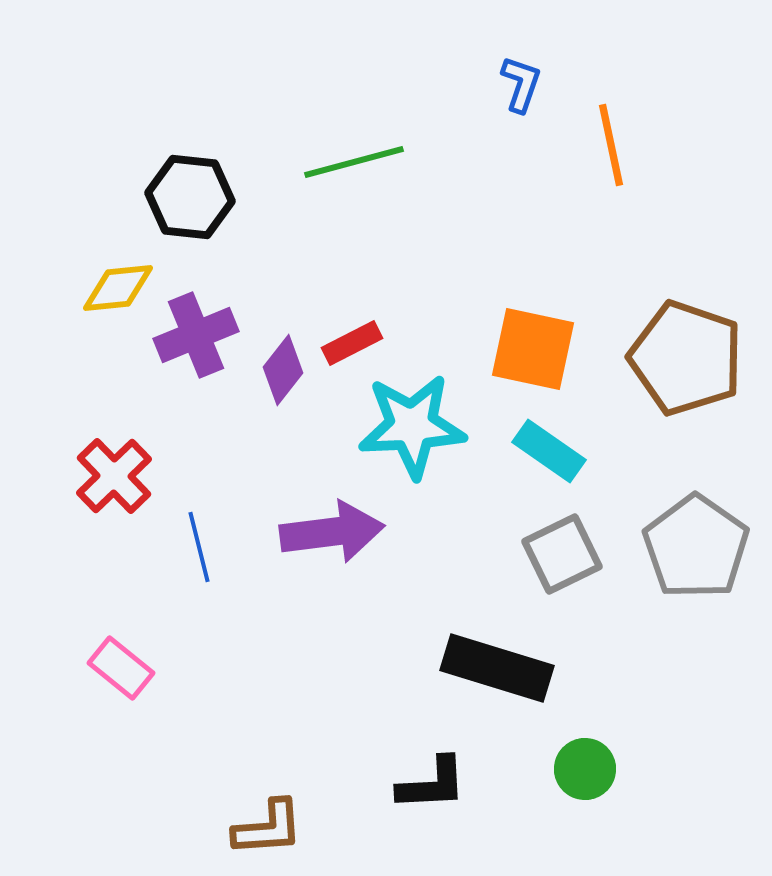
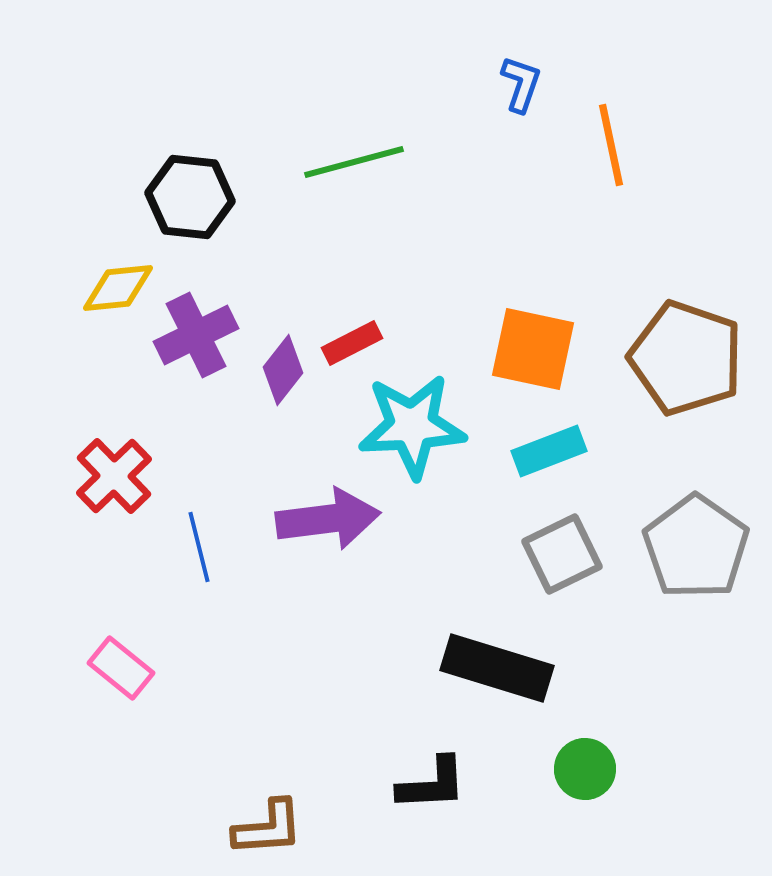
purple cross: rotated 4 degrees counterclockwise
cyan rectangle: rotated 56 degrees counterclockwise
purple arrow: moved 4 px left, 13 px up
